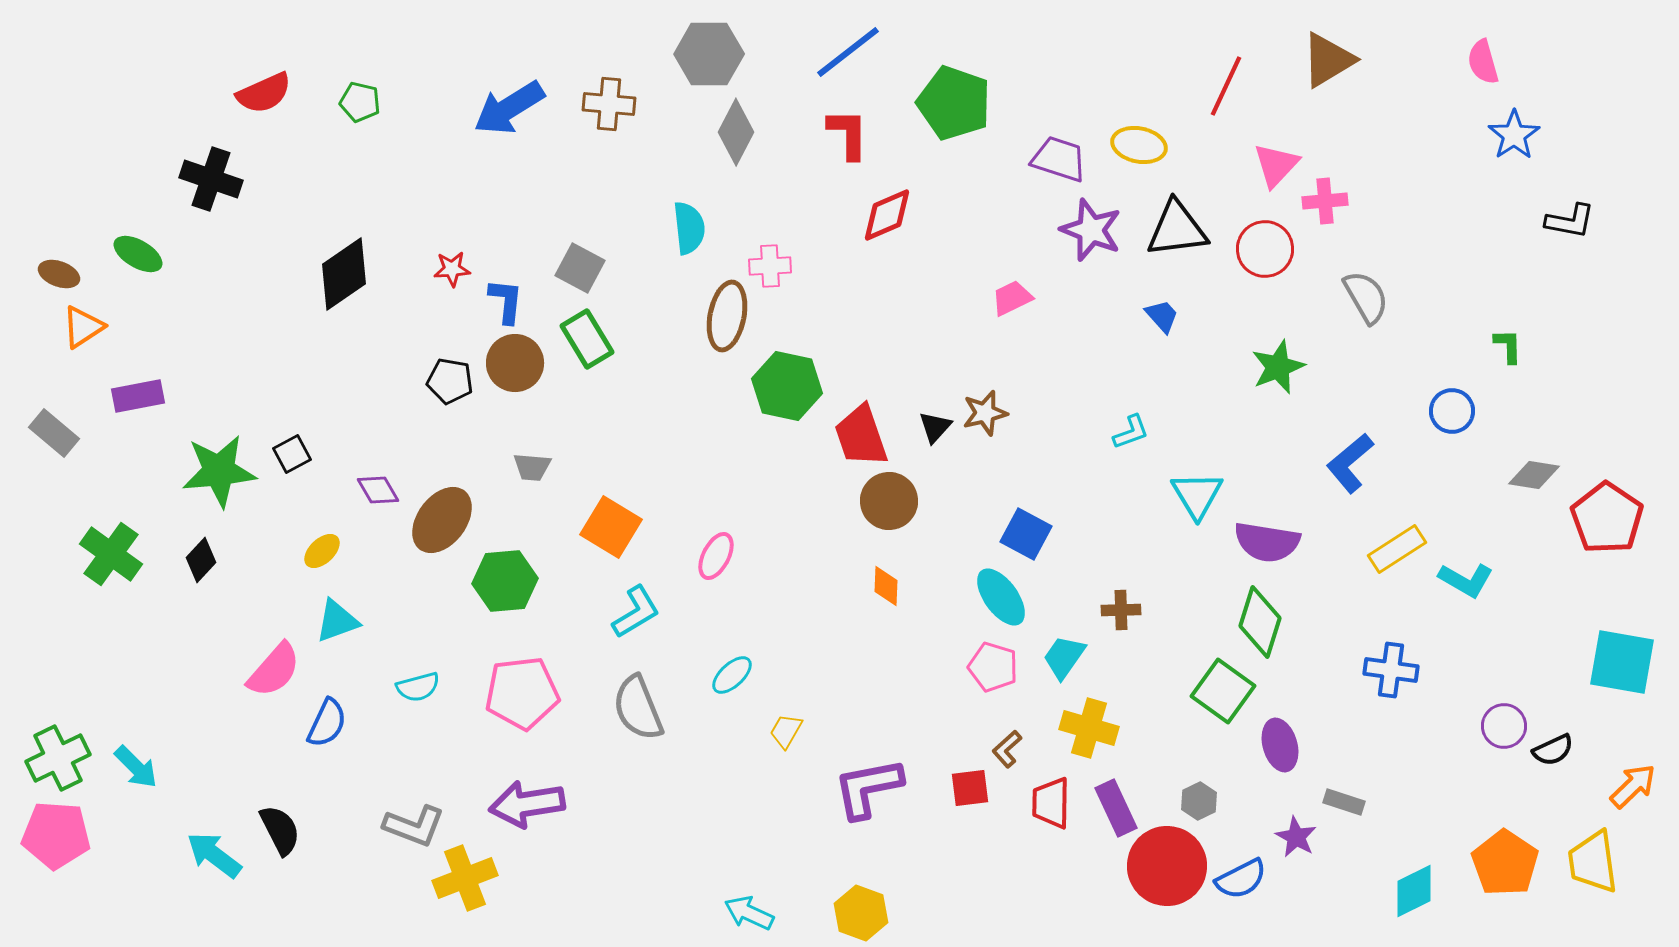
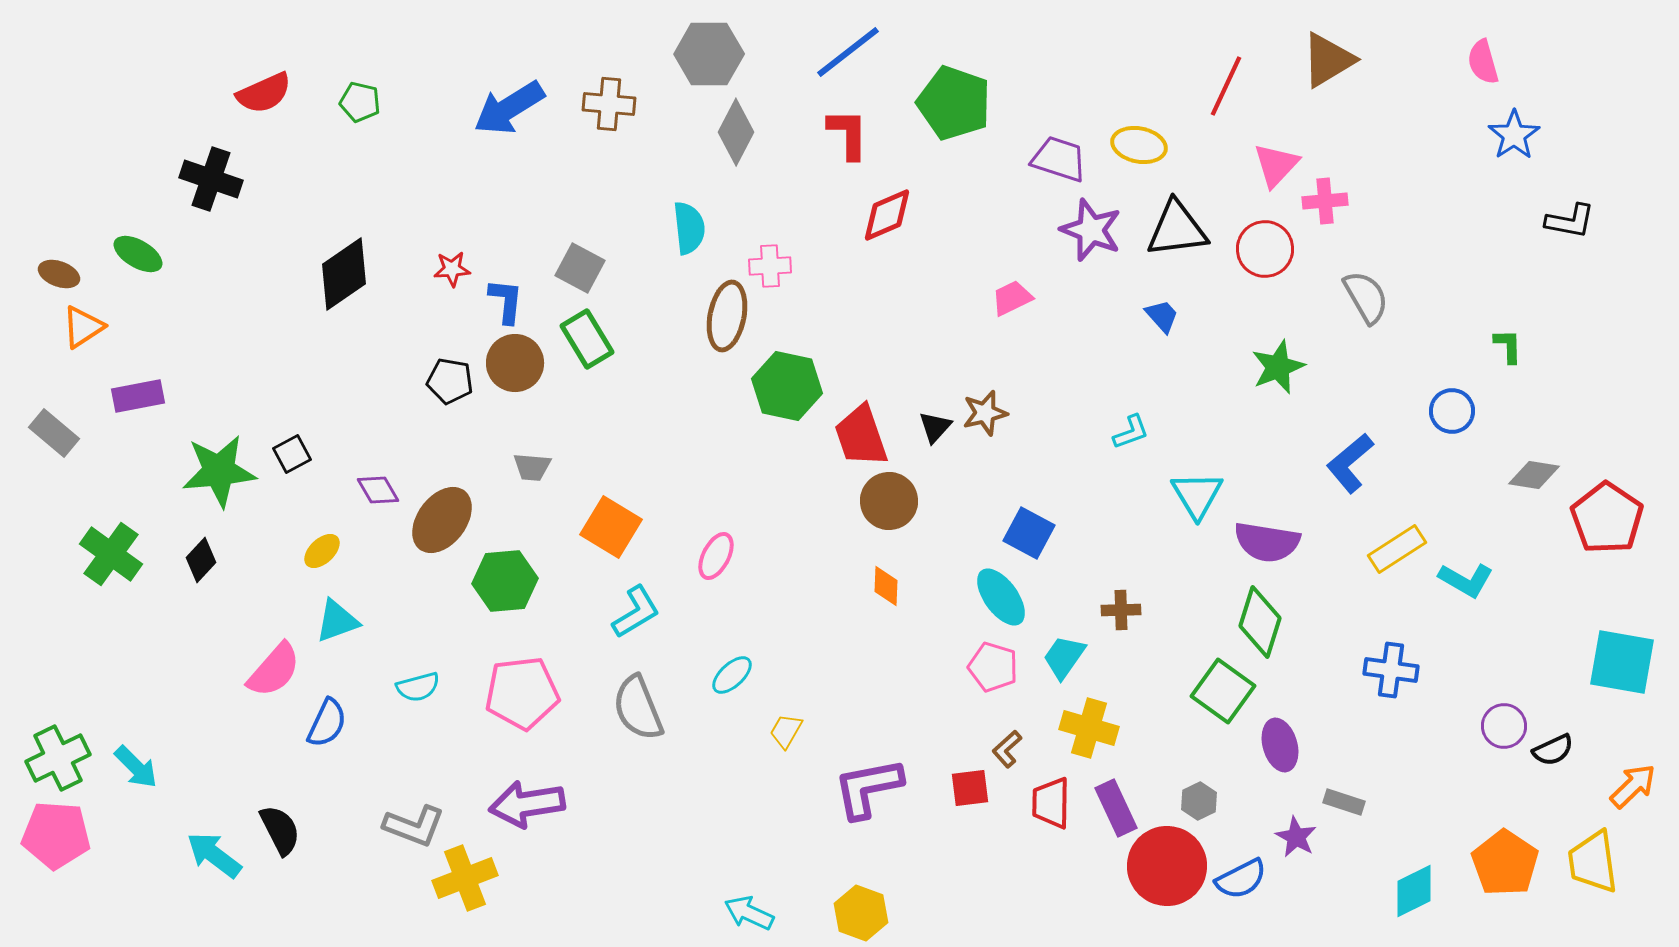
blue square at (1026, 534): moved 3 px right, 1 px up
